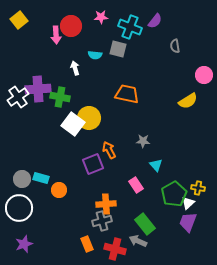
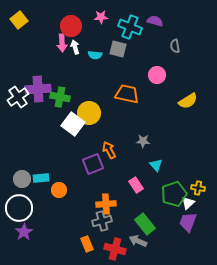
purple semicircle: rotated 112 degrees counterclockwise
pink arrow: moved 6 px right, 8 px down
white arrow: moved 21 px up
pink circle: moved 47 px left
yellow circle: moved 5 px up
cyan rectangle: rotated 21 degrees counterclockwise
green pentagon: rotated 10 degrees clockwise
purple star: moved 12 px up; rotated 12 degrees counterclockwise
